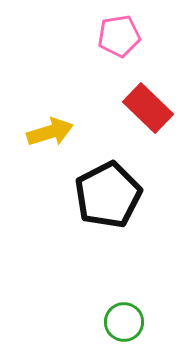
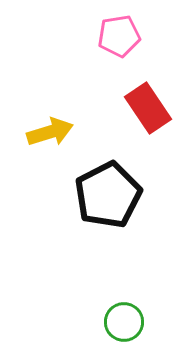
red rectangle: rotated 12 degrees clockwise
